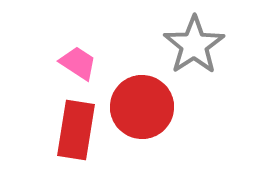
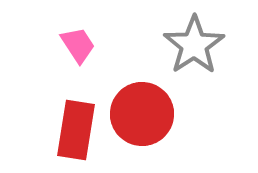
pink trapezoid: moved 18 px up; rotated 24 degrees clockwise
red circle: moved 7 px down
